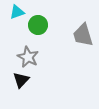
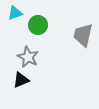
cyan triangle: moved 2 px left, 1 px down
gray trapezoid: rotated 30 degrees clockwise
black triangle: rotated 24 degrees clockwise
